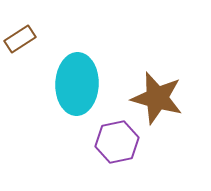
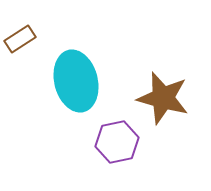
cyan ellipse: moved 1 px left, 3 px up; rotated 16 degrees counterclockwise
brown star: moved 6 px right
